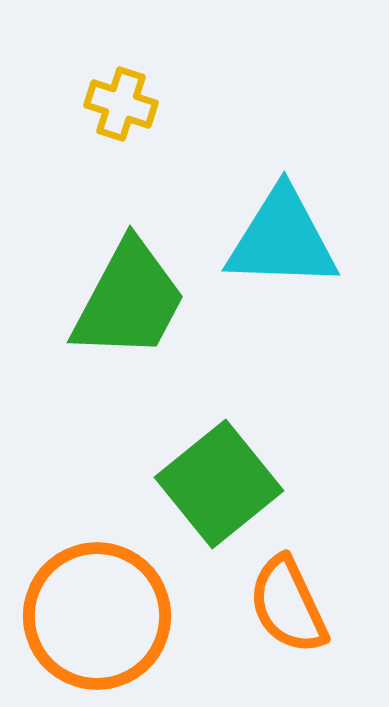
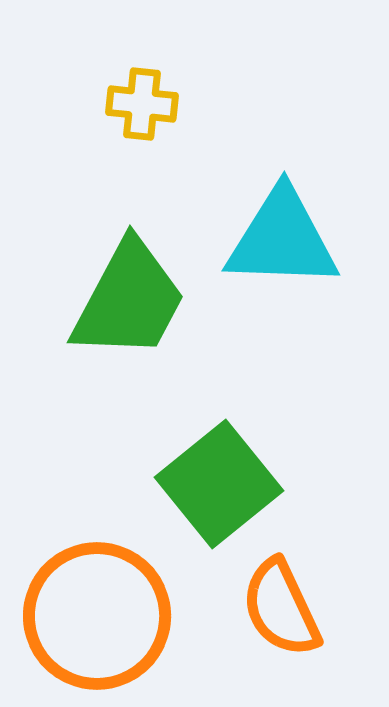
yellow cross: moved 21 px right; rotated 12 degrees counterclockwise
orange semicircle: moved 7 px left, 3 px down
